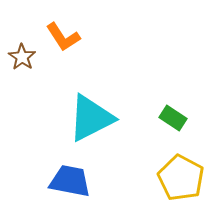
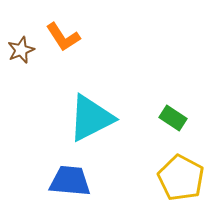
brown star: moved 1 px left, 7 px up; rotated 16 degrees clockwise
blue trapezoid: rotated 6 degrees counterclockwise
